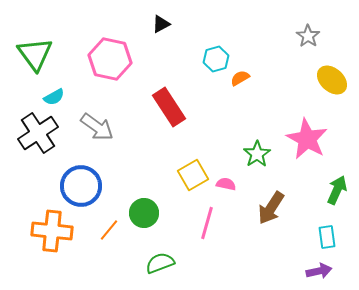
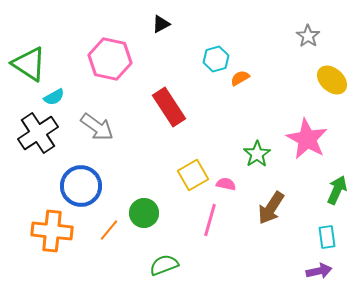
green triangle: moved 6 px left, 10 px down; rotated 21 degrees counterclockwise
pink line: moved 3 px right, 3 px up
green semicircle: moved 4 px right, 2 px down
